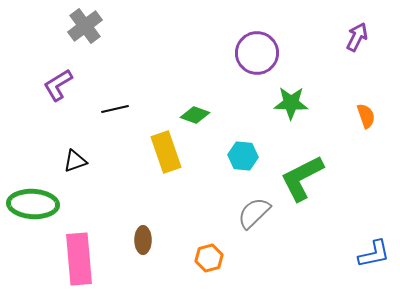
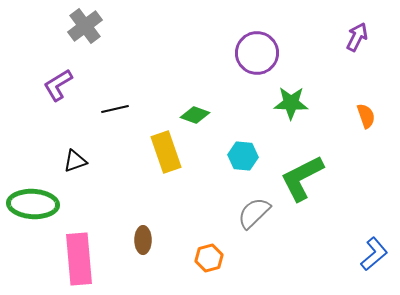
blue L-shape: rotated 28 degrees counterclockwise
